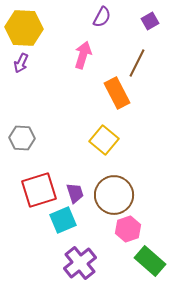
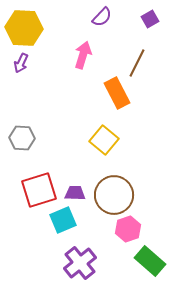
purple semicircle: rotated 15 degrees clockwise
purple square: moved 2 px up
purple trapezoid: rotated 70 degrees counterclockwise
